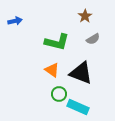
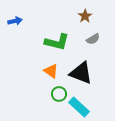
orange triangle: moved 1 px left, 1 px down
cyan rectangle: moved 1 px right; rotated 20 degrees clockwise
